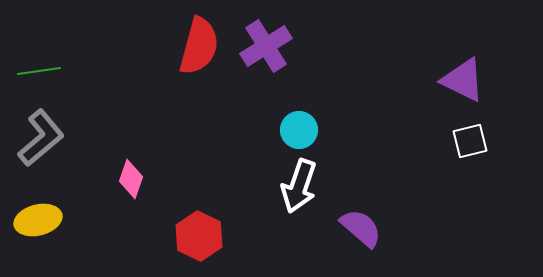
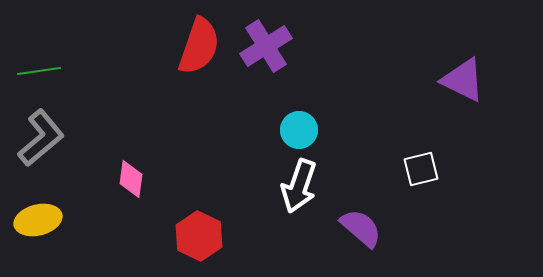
red semicircle: rotated 4 degrees clockwise
white square: moved 49 px left, 28 px down
pink diamond: rotated 12 degrees counterclockwise
